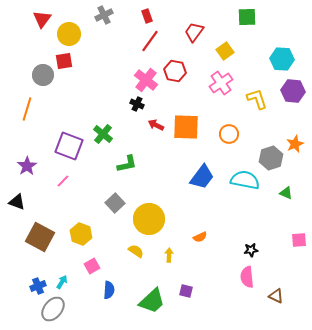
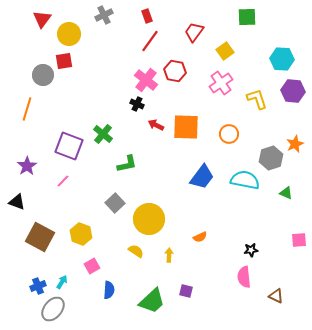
pink semicircle at (247, 277): moved 3 px left
